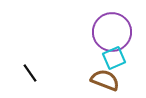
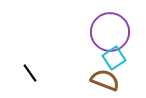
purple circle: moved 2 px left
cyan square: rotated 10 degrees counterclockwise
